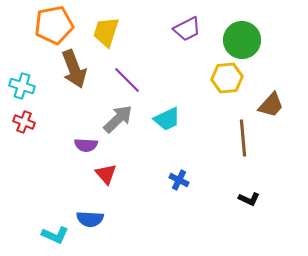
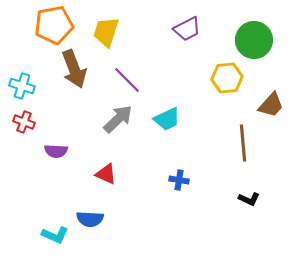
green circle: moved 12 px right
brown line: moved 5 px down
purple semicircle: moved 30 px left, 6 px down
red triangle: rotated 25 degrees counterclockwise
blue cross: rotated 18 degrees counterclockwise
